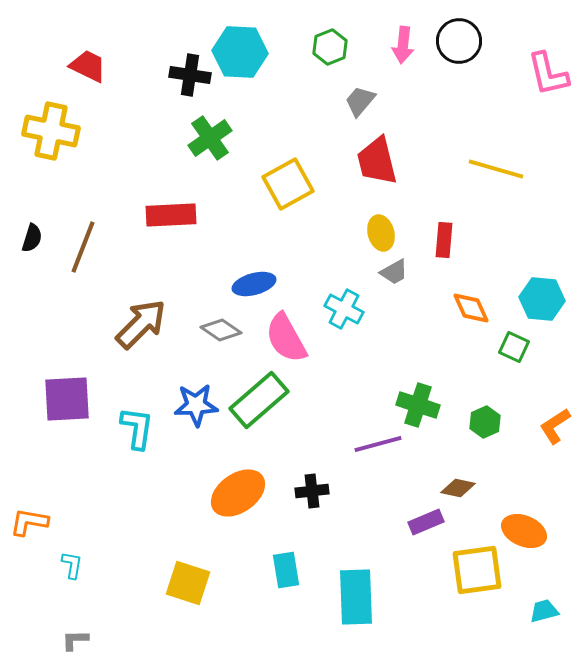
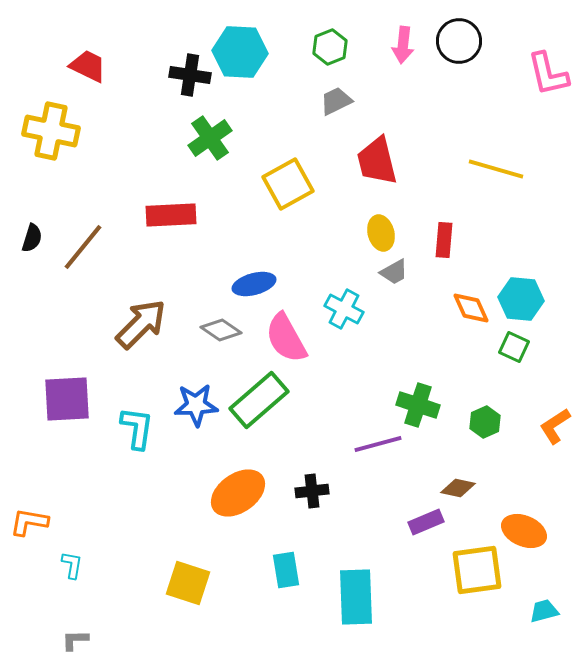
gray trapezoid at (360, 101): moved 24 px left; rotated 24 degrees clockwise
brown line at (83, 247): rotated 18 degrees clockwise
cyan hexagon at (542, 299): moved 21 px left
